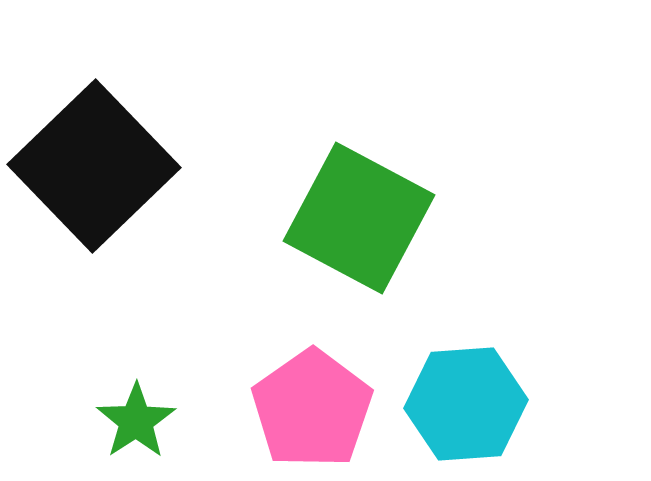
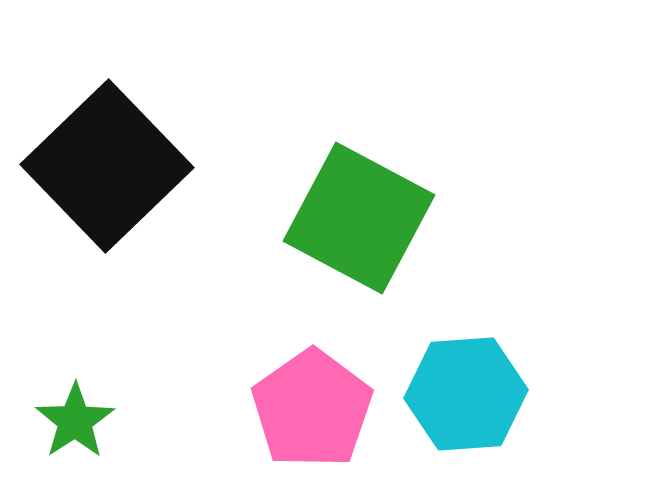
black square: moved 13 px right
cyan hexagon: moved 10 px up
green star: moved 61 px left
